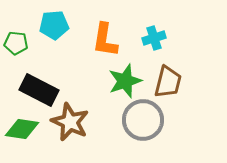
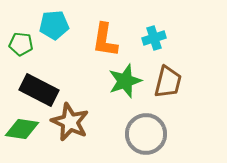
green pentagon: moved 5 px right, 1 px down
gray circle: moved 3 px right, 14 px down
